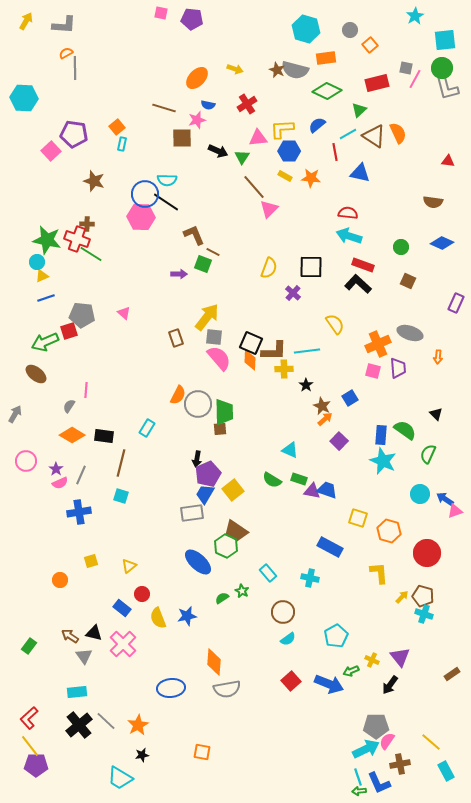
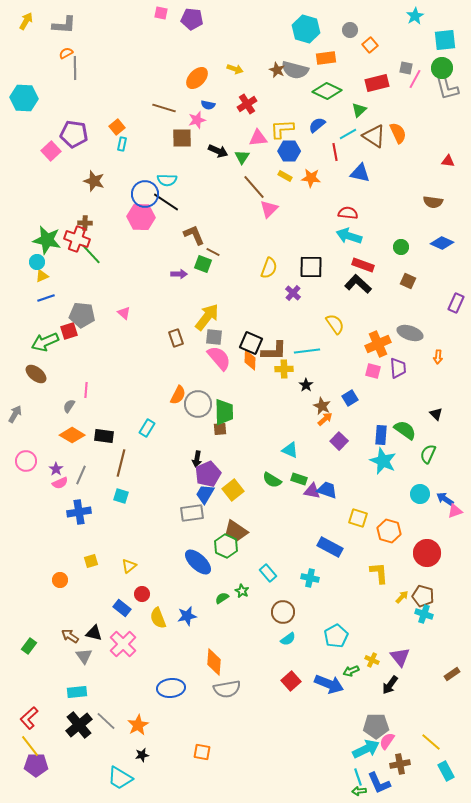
brown cross at (87, 224): moved 2 px left, 1 px up
green line at (91, 254): rotated 15 degrees clockwise
